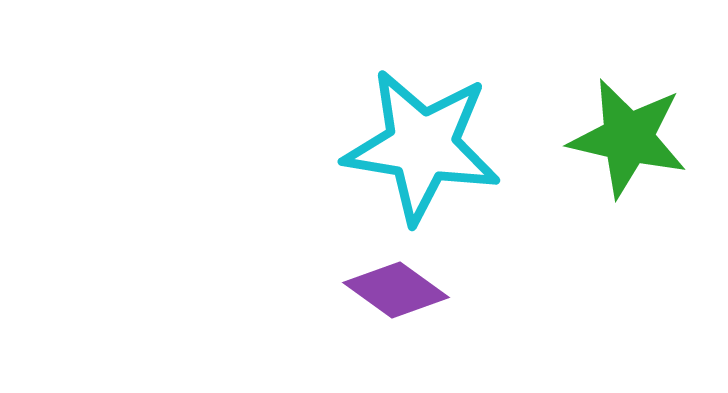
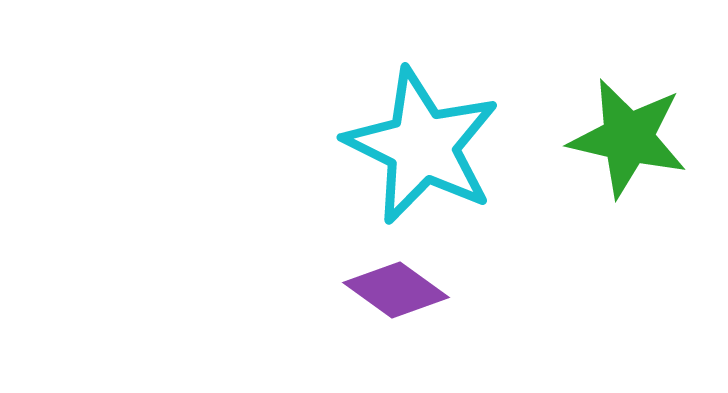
cyan star: rotated 17 degrees clockwise
